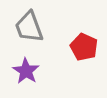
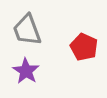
gray trapezoid: moved 2 px left, 3 px down
